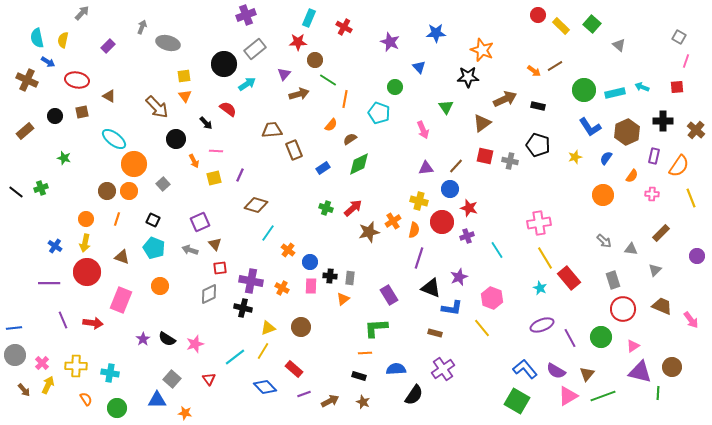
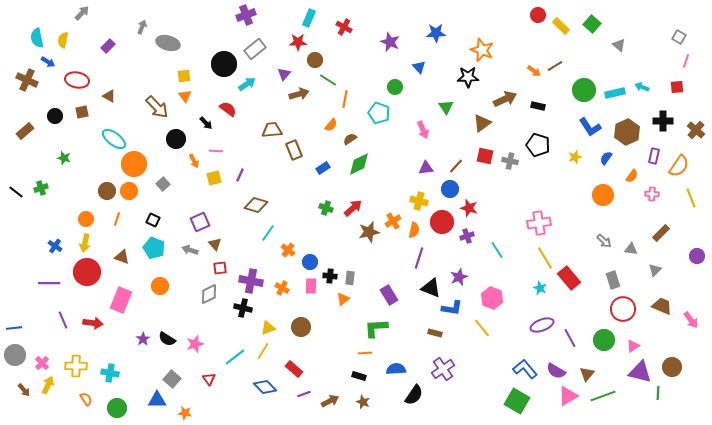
green circle at (601, 337): moved 3 px right, 3 px down
